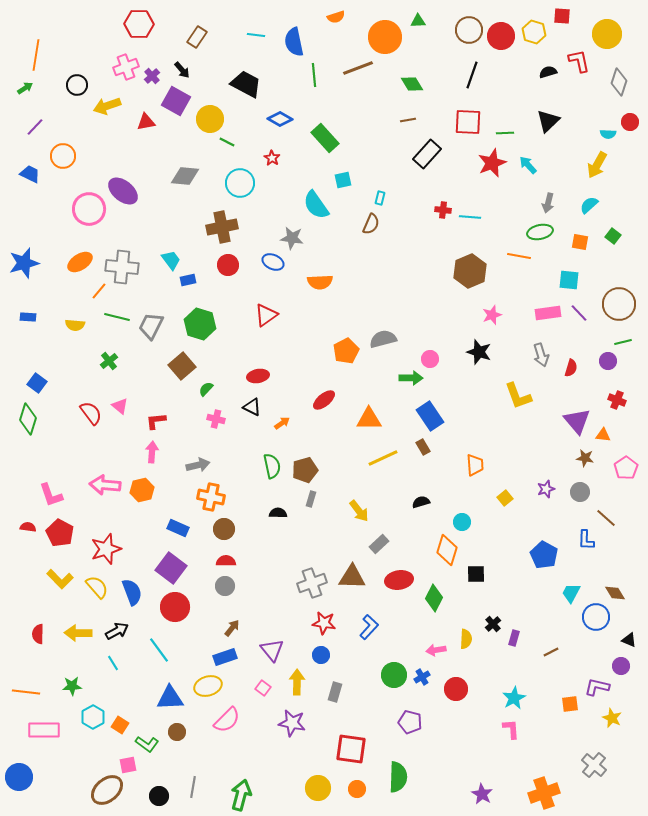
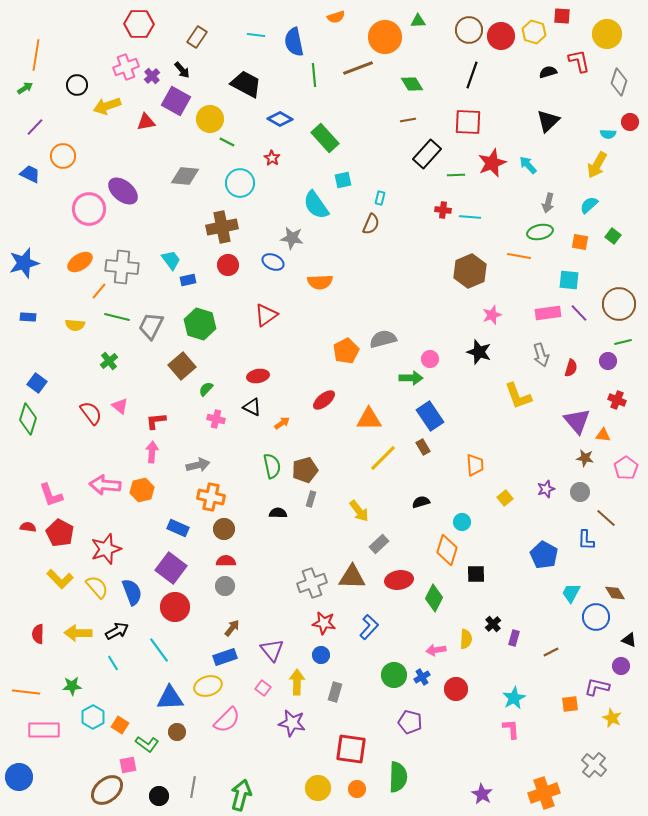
green line at (505, 133): moved 49 px left, 42 px down
yellow line at (383, 458): rotated 20 degrees counterclockwise
